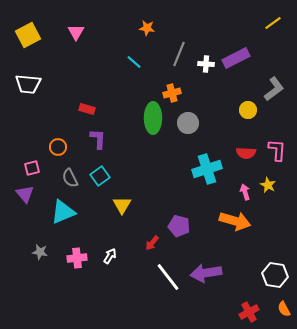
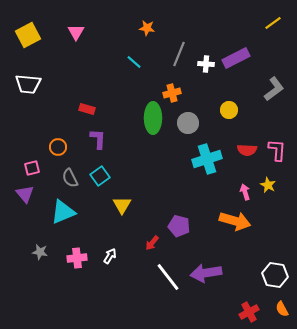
yellow circle: moved 19 px left
red semicircle: moved 1 px right, 3 px up
cyan cross: moved 10 px up
orange semicircle: moved 2 px left
